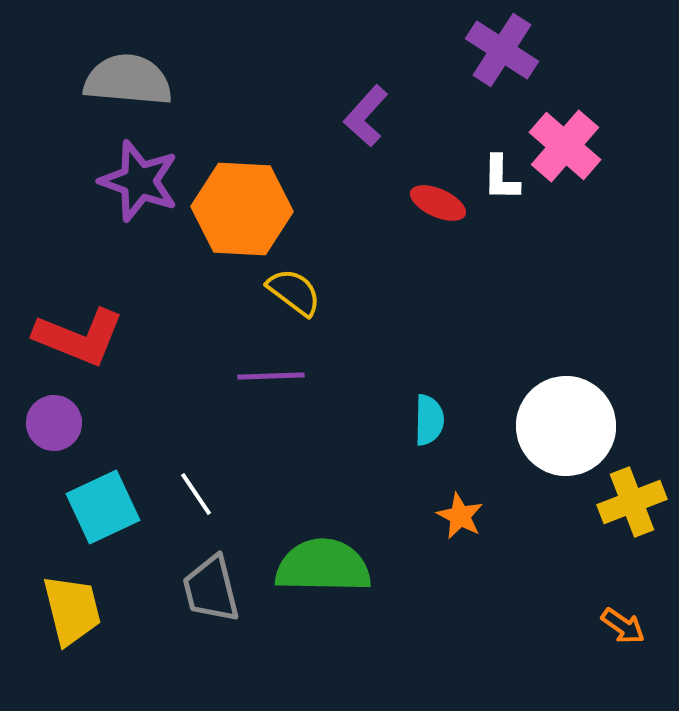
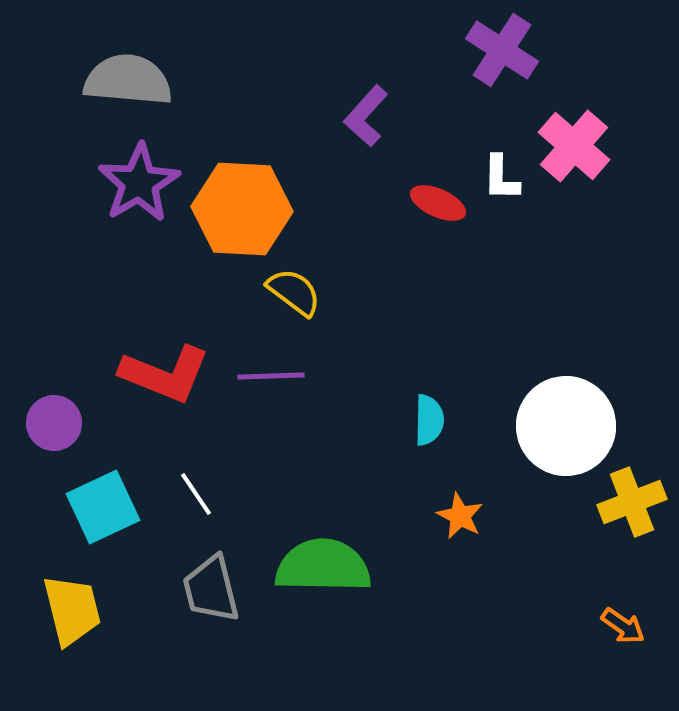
pink cross: moved 9 px right
purple star: moved 2 px down; rotated 22 degrees clockwise
red L-shape: moved 86 px right, 37 px down
